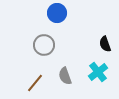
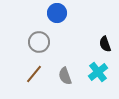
gray circle: moved 5 px left, 3 px up
brown line: moved 1 px left, 9 px up
